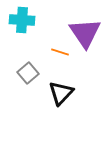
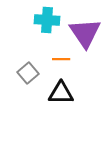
cyan cross: moved 25 px right
orange line: moved 1 px right, 7 px down; rotated 18 degrees counterclockwise
black triangle: rotated 48 degrees clockwise
